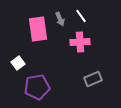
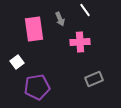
white line: moved 4 px right, 6 px up
pink rectangle: moved 4 px left
white square: moved 1 px left, 1 px up
gray rectangle: moved 1 px right
